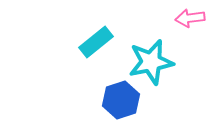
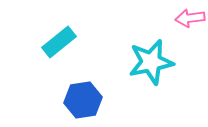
cyan rectangle: moved 37 px left
blue hexagon: moved 38 px left; rotated 9 degrees clockwise
